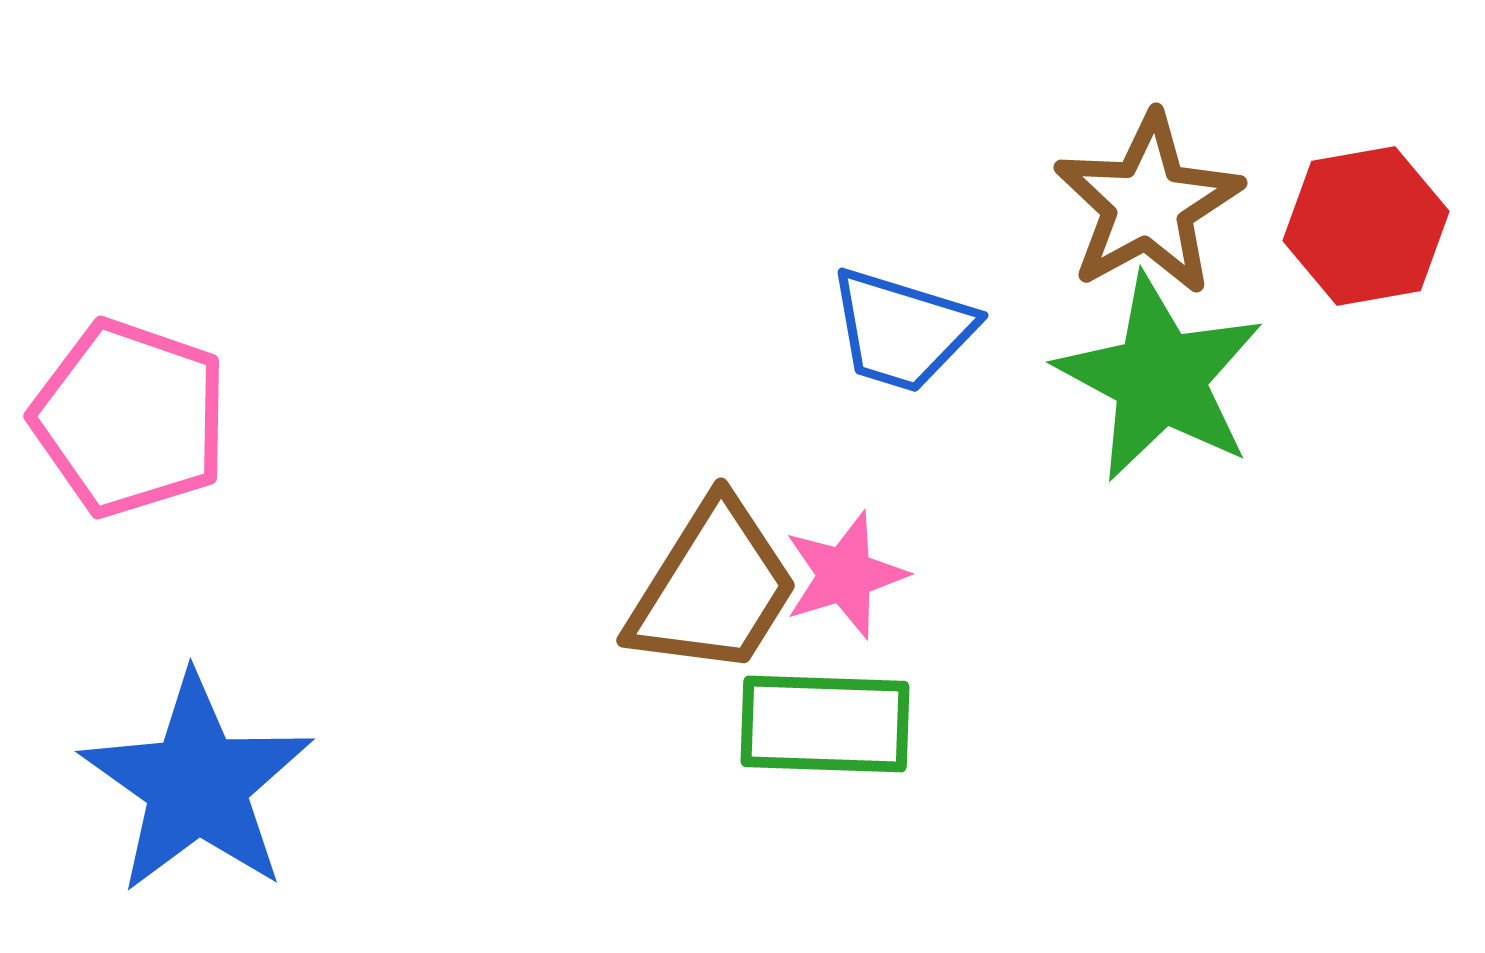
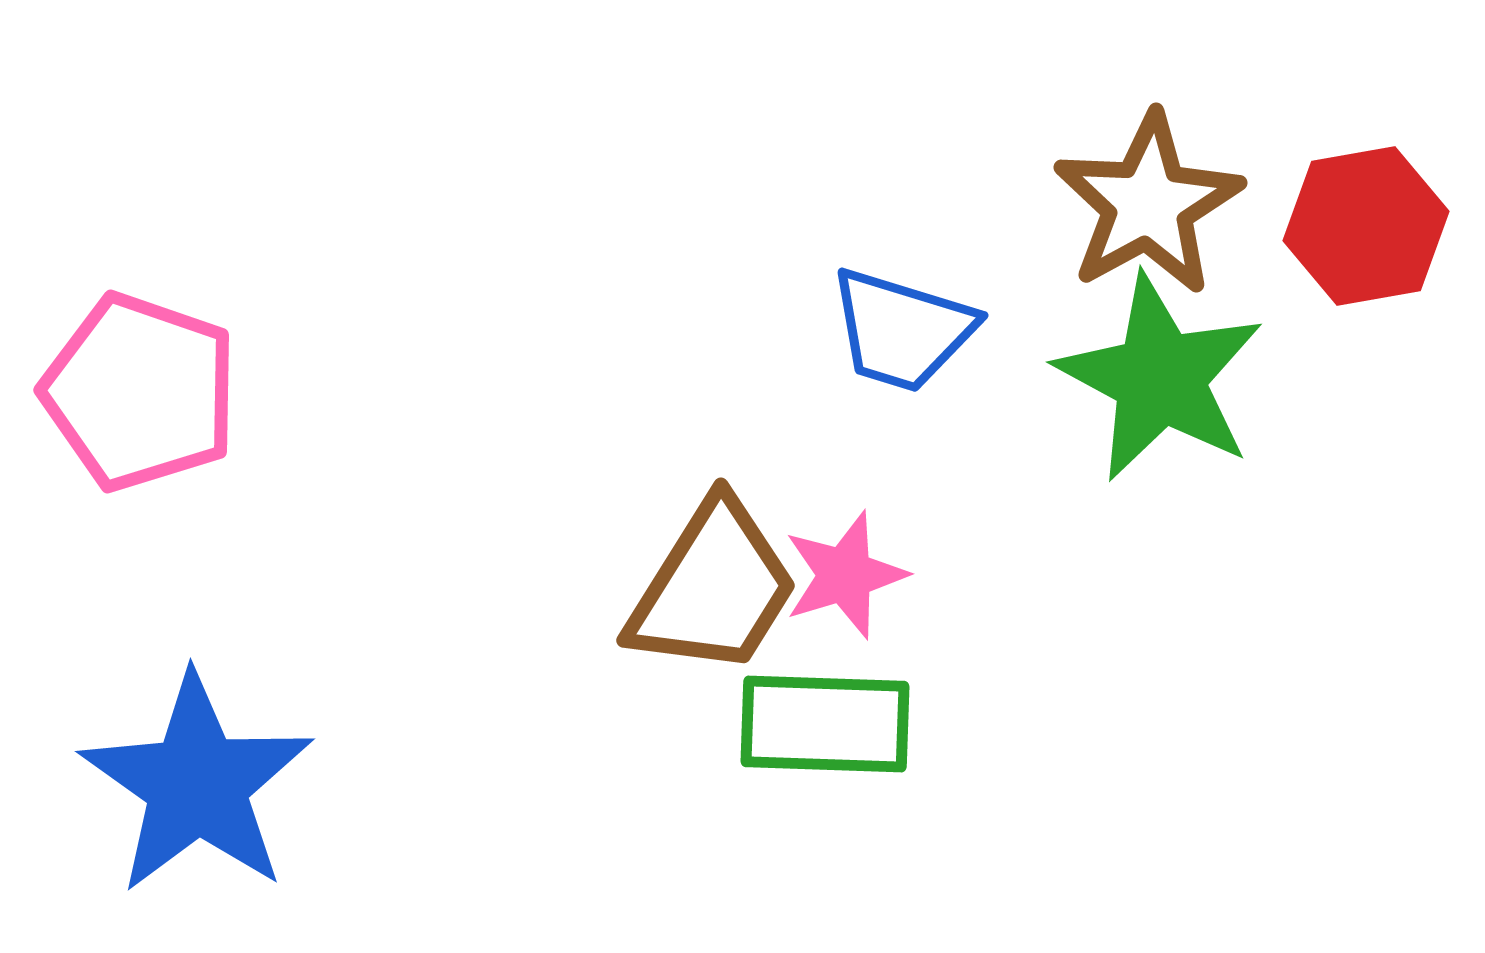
pink pentagon: moved 10 px right, 26 px up
